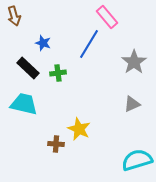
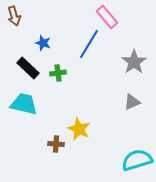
gray triangle: moved 2 px up
